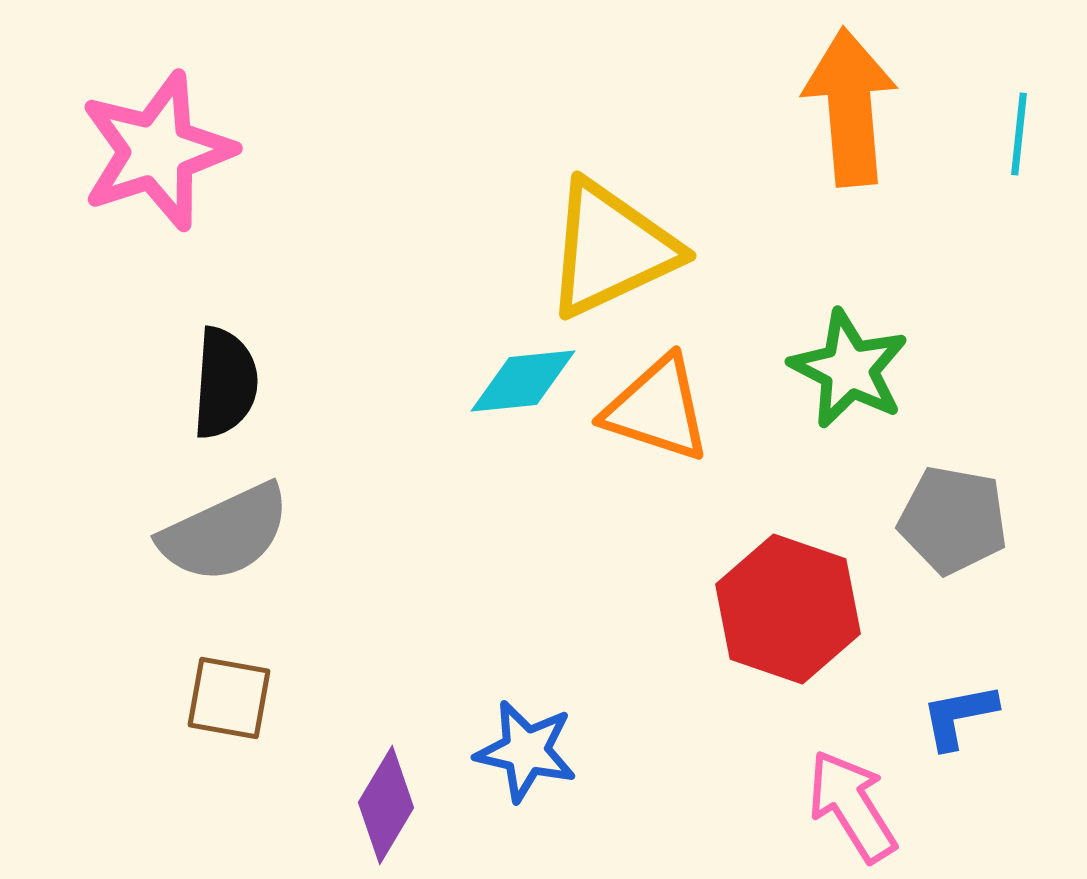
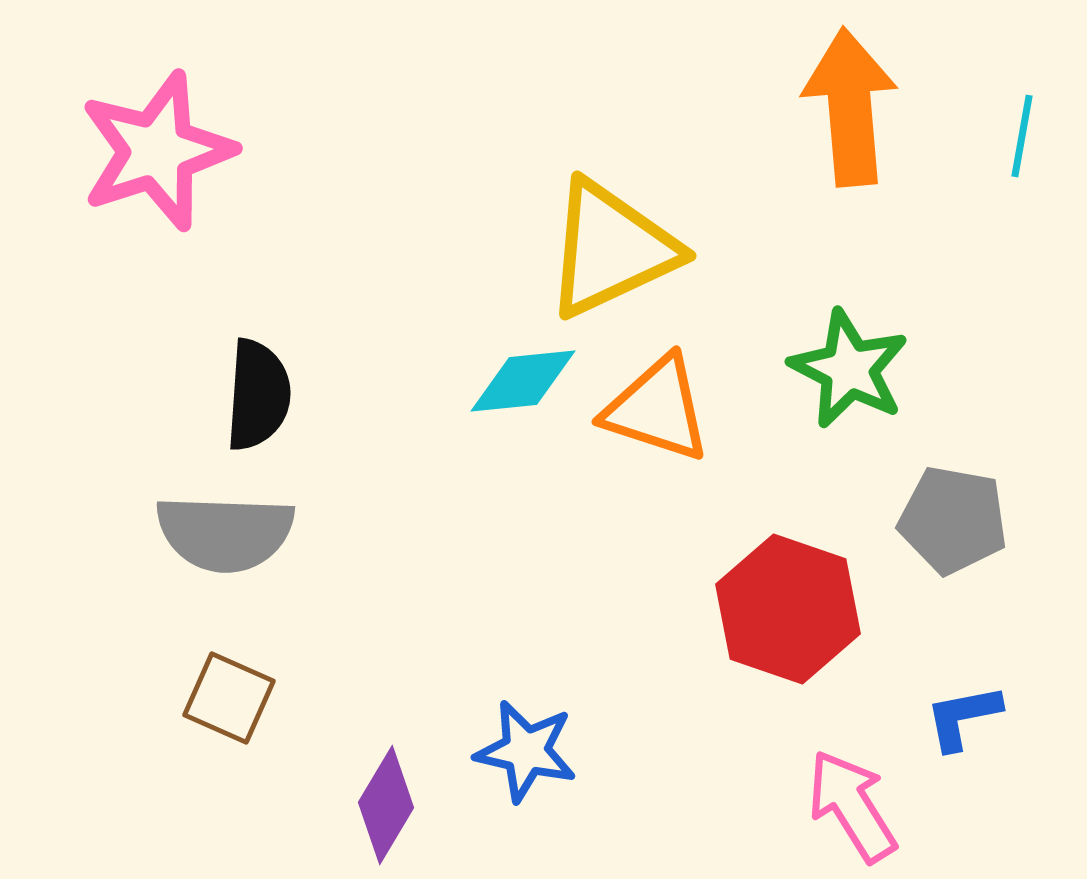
cyan line: moved 3 px right, 2 px down; rotated 4 degrees clockwise
black semicircle: moved 33 px right, 12 px down
gray semicircle: rotated 27 degrees clockwise
brown square: rotated 14 degrees clockwise
blue L-shape: moved 4 px right, 1 px down
